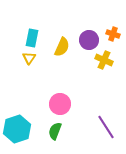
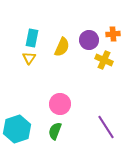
orange cross: rotated 24 degrees counterclockwise
